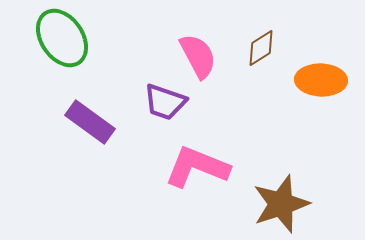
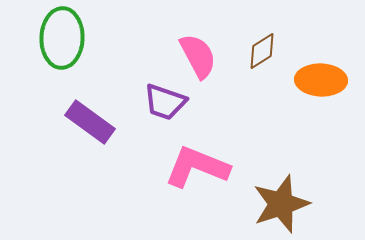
green ellipse: rotated 36 degrees clockwise
brown diamond: moved 1 px right, 3 px down
